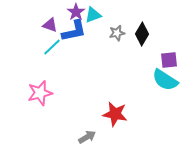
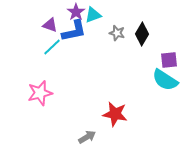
gray star: rotated 28 degrees clockwise
